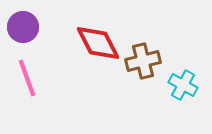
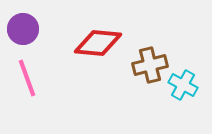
purple circle: moved 2 px down
red diamond: rotated 57 degrees counterclockwise
brown cross: moved 7 px right, 4 px down
